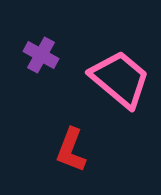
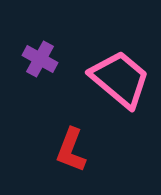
purple cross: moved 1 px left, 4 px down
